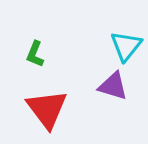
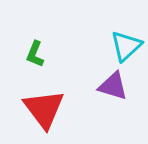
cyan triangle: rotated 8 degrees clockwise
red triangle: moved 3 px left
